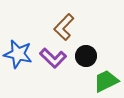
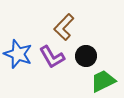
blue star: rotated 8 degrees clockwise
purple L-shape: moved 1 px left, 1 px up; rotated 16 degrees clockwise
green trapezoid: moved 3 px left
